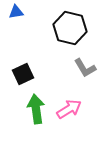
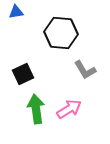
black hexagon: moved 9 px left, 5 px down; rotated 8 degrees counterclockwise
gray L-shape: moved 2 px down
